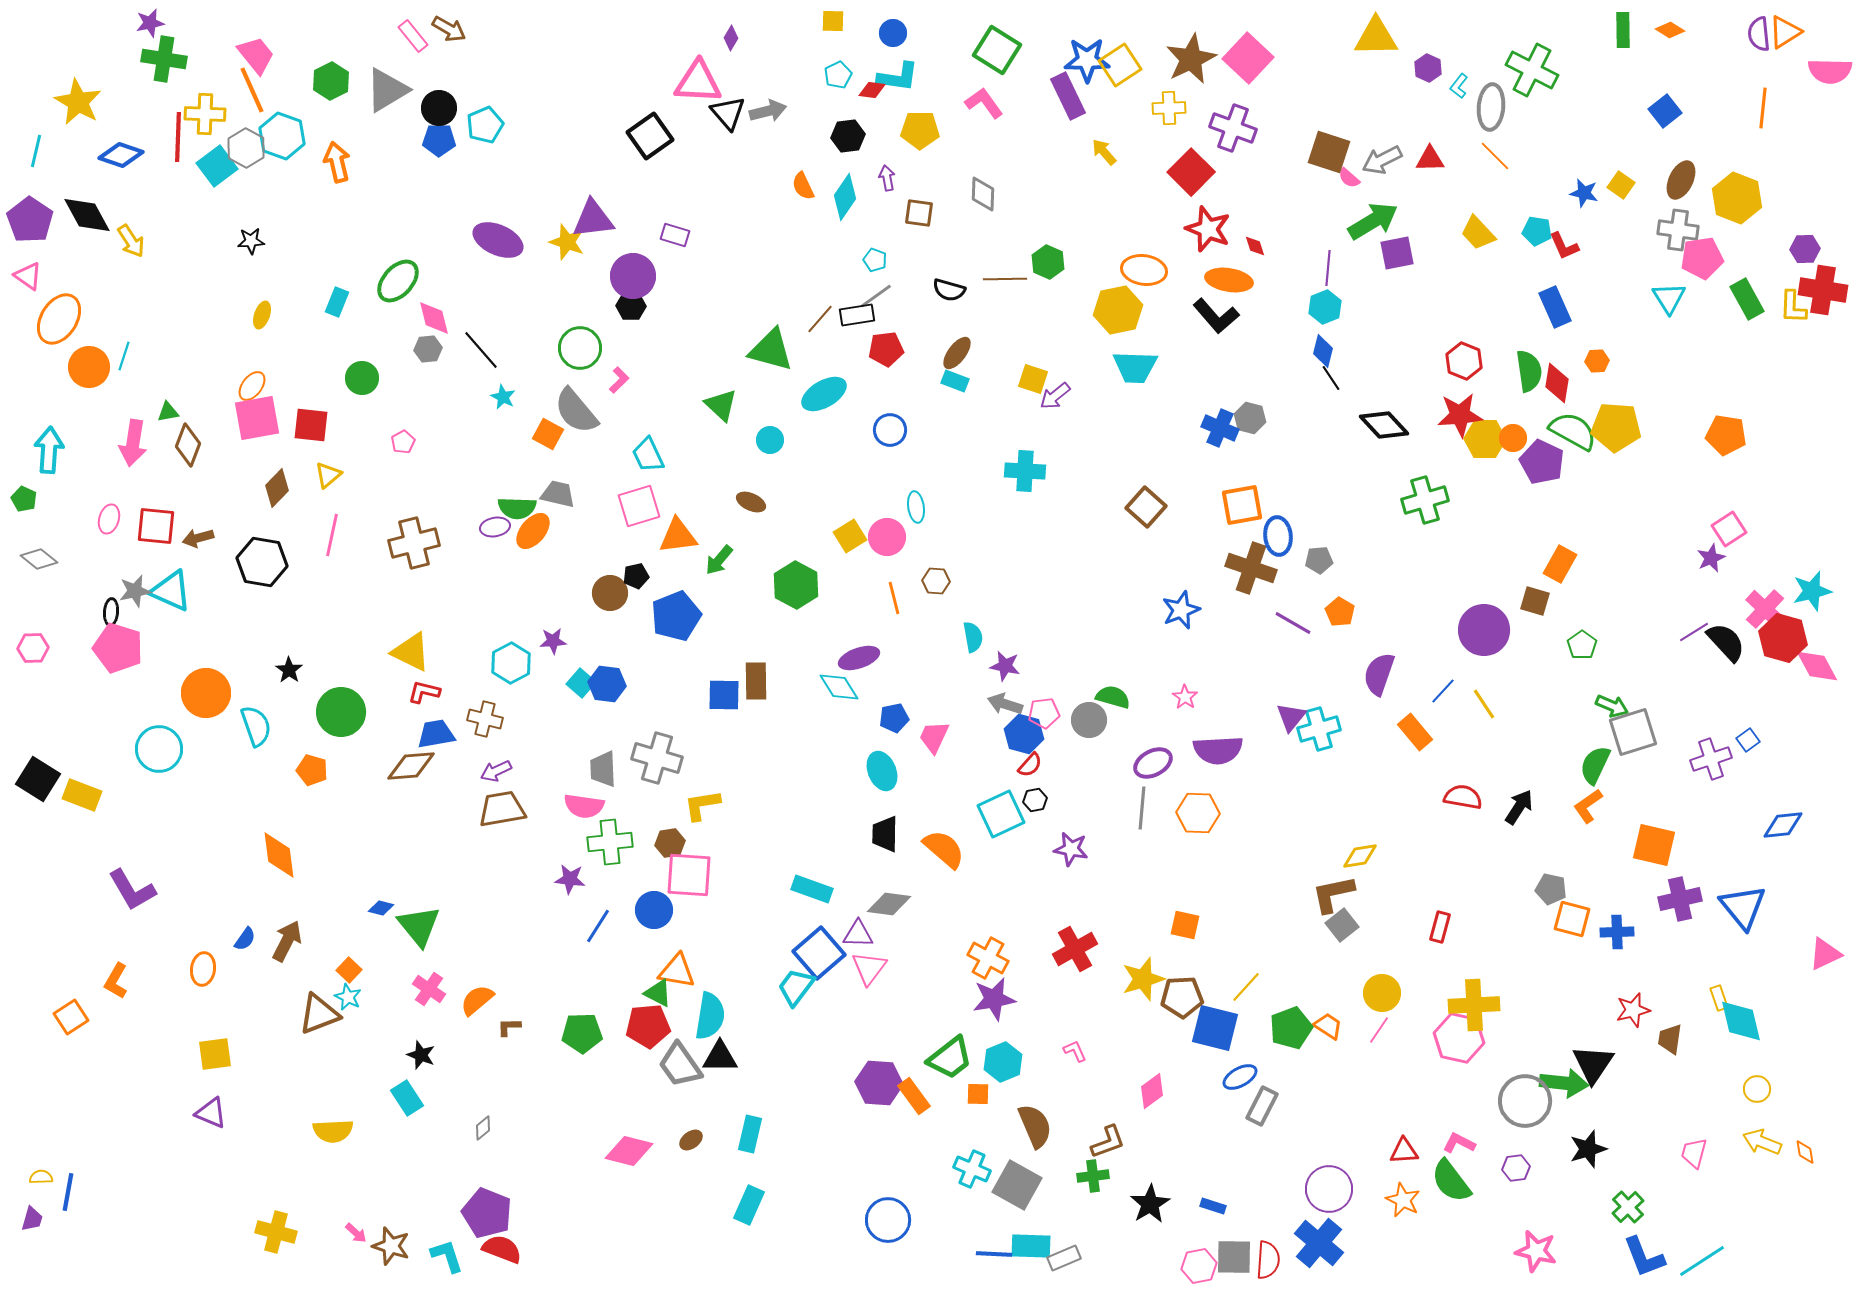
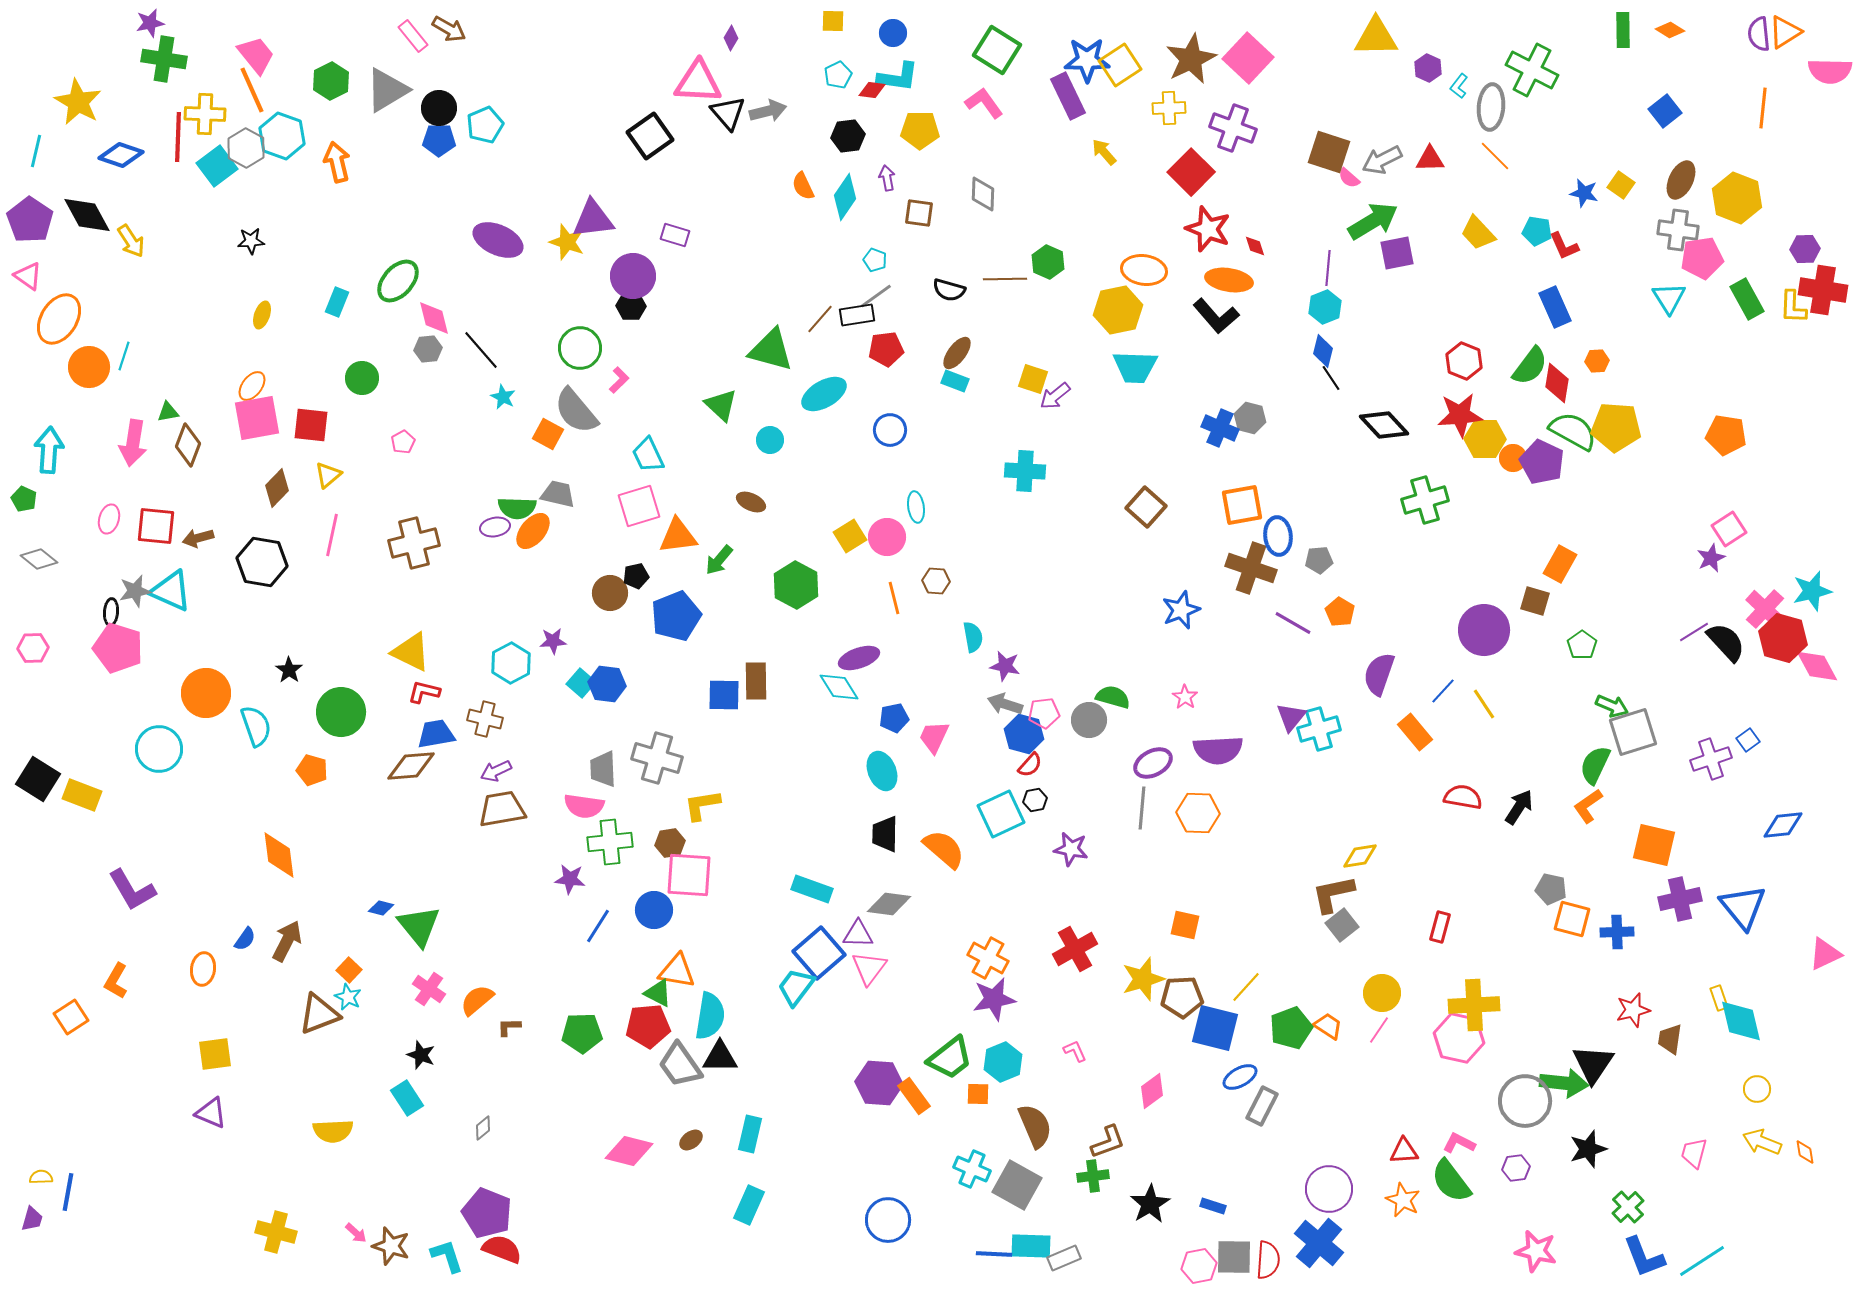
green semicircle at (1529, 371): moved 1 px right, 5 px up; rotated 45 degrees clockwise
orange circle at (1513, 438): moved 20 px down
